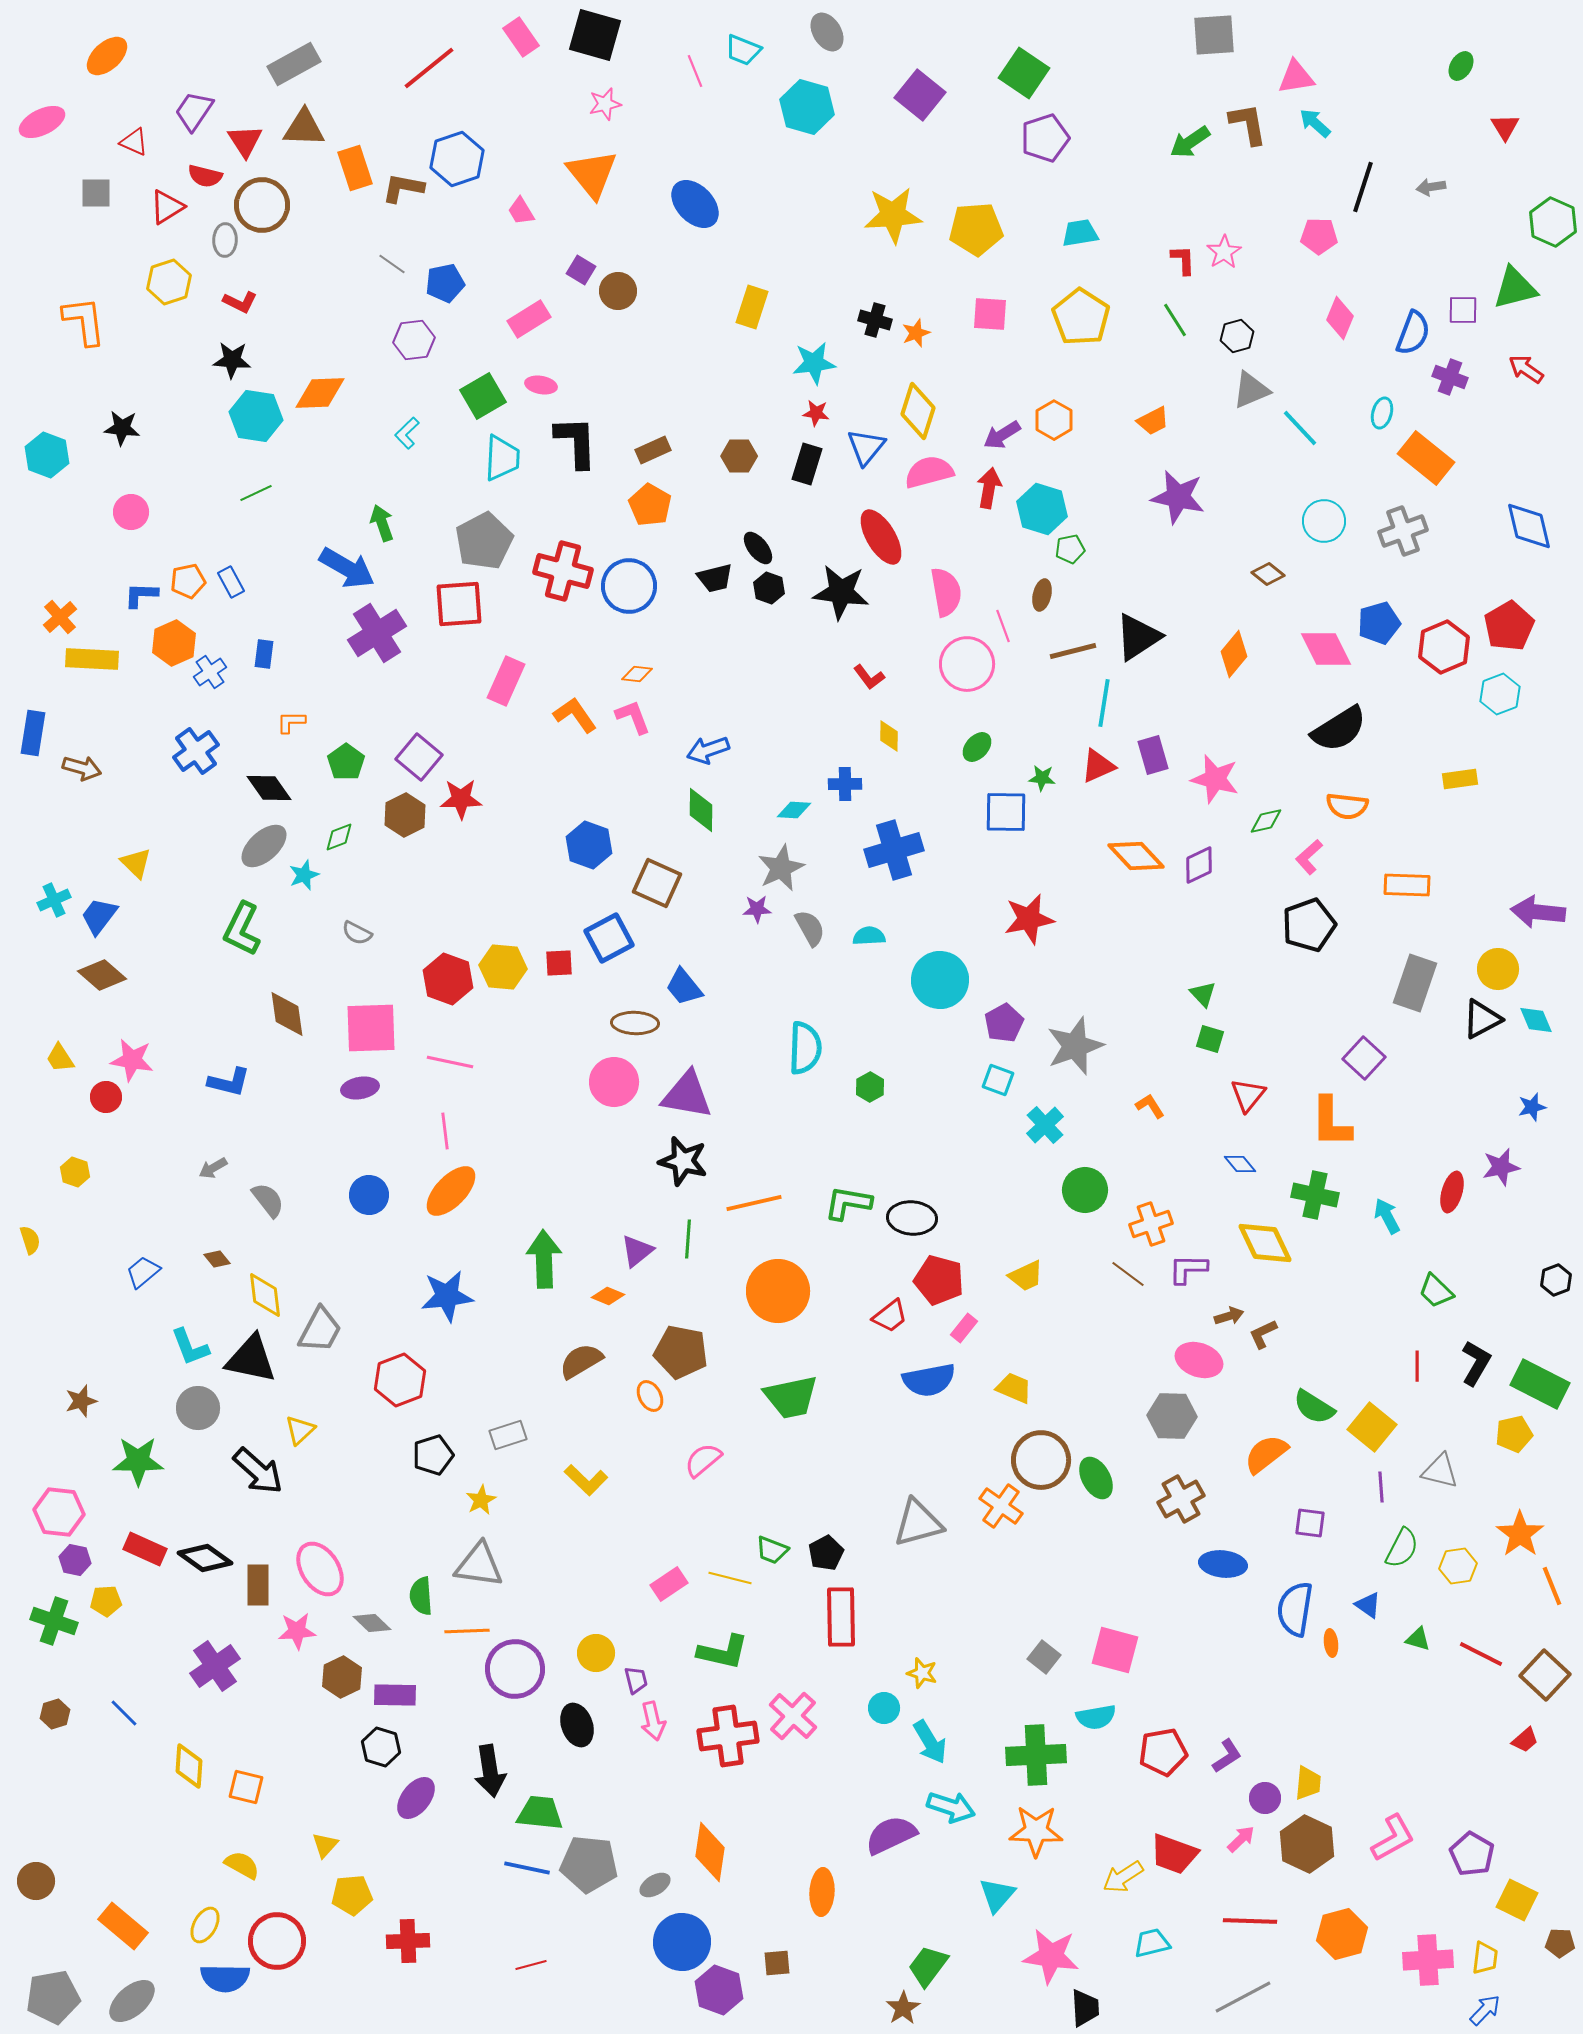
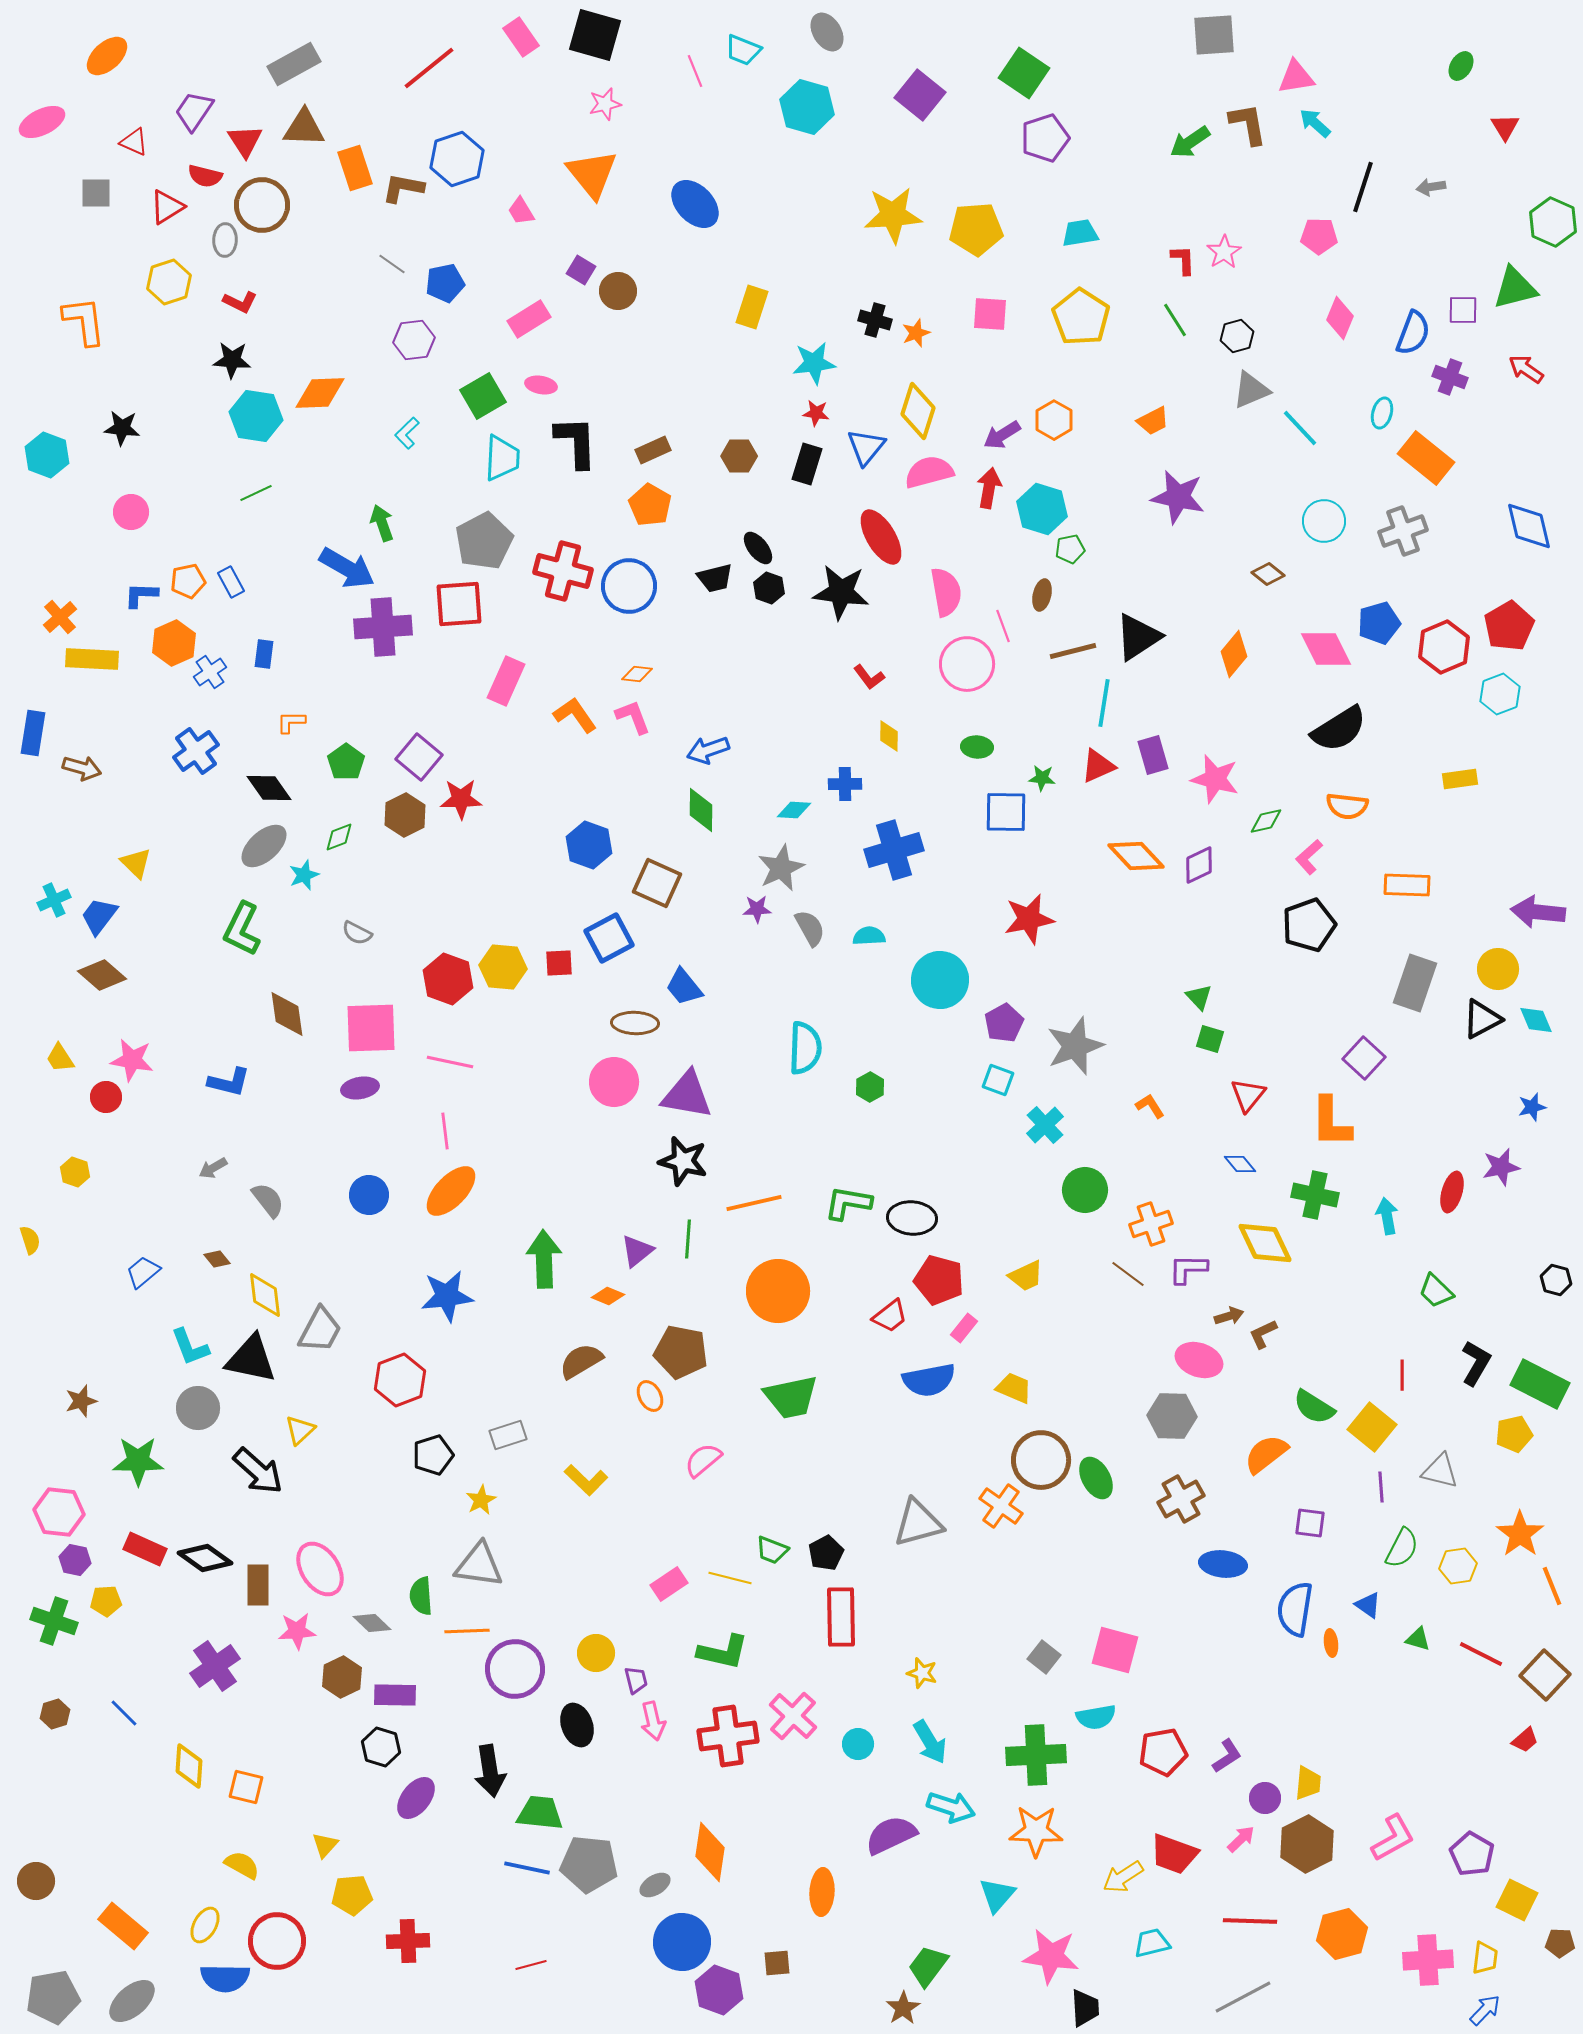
purple cross at (377, 633): moved 6 px right, 6 px up; rotated 28 degrees clockwise
green ellipse at (977, 747): rotated 52 degrees clockwise
green triangle at (1203, 994): moved 4 px left, 3 px down
cyan arrow at (1387, 1216): rotated 18 degrees clockwise
black hexagon at (1556, 1280): rotated 24 degrees counterclockwise
red line at (1417, 1366): moved 15 px left, 9 px down
cyan circle at (884, 1708): moved 26 px left, 36 px down
brown hexagon at (1307, 1844): rotated 8 degrees clockwise
